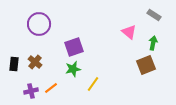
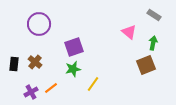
purple cross: moved 1 px down; rotated 16 degrees counterclockwise
